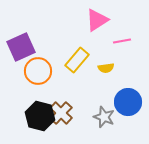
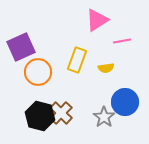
yellow rectangle: rotated 20 degrees counterclockwise
orange circle: moved 1 px down
blue circle: moved 3 px left
gray star: rotated 15 degrees clockwise
